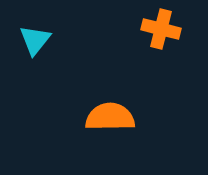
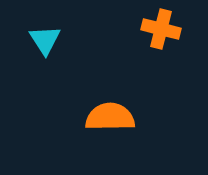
cyan triangle: moved 10 px right; rotated 12 degrees counterclockwise
